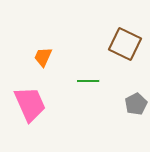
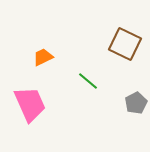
orange trapezoid: rotated 40 degrees clockwise
green line: rotated 40 degrees clockwise
gray pentagon: moved 1 px up
